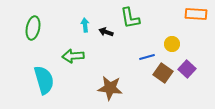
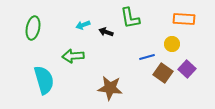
orange rectangle: moved 12 px left, 5 px down
cyan arrow: moved 2 px left; rotated 104 degrees counterclockwise
